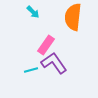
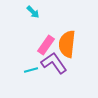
orange semicircle: moved 6 px left, 27 px down
